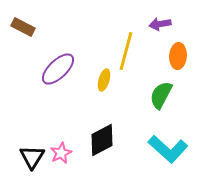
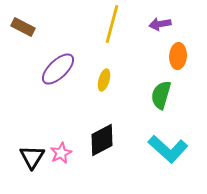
yellow line: moved 14 px left, 27 px up
green semicircle: rotated 12 degrees counterclockwise
